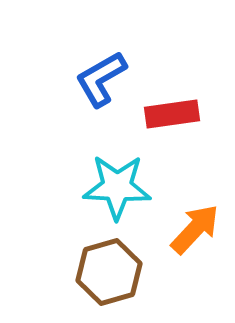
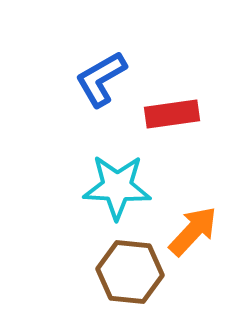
orange arrow: moved 2 px left, 2 px down
brown hexagon: moved 21 px right; rotated 22 degrees clockwise
